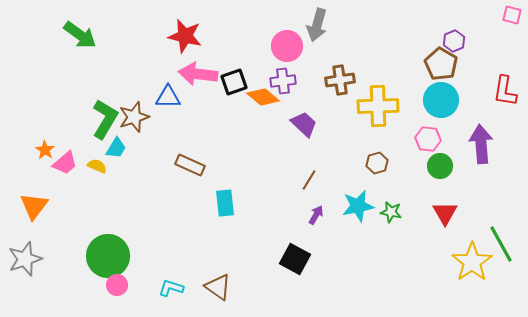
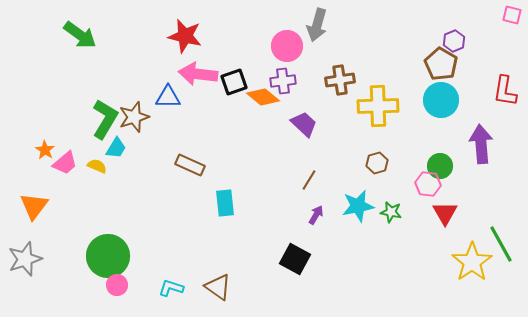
pink hexagon at (428, 139): moved 45 px down
